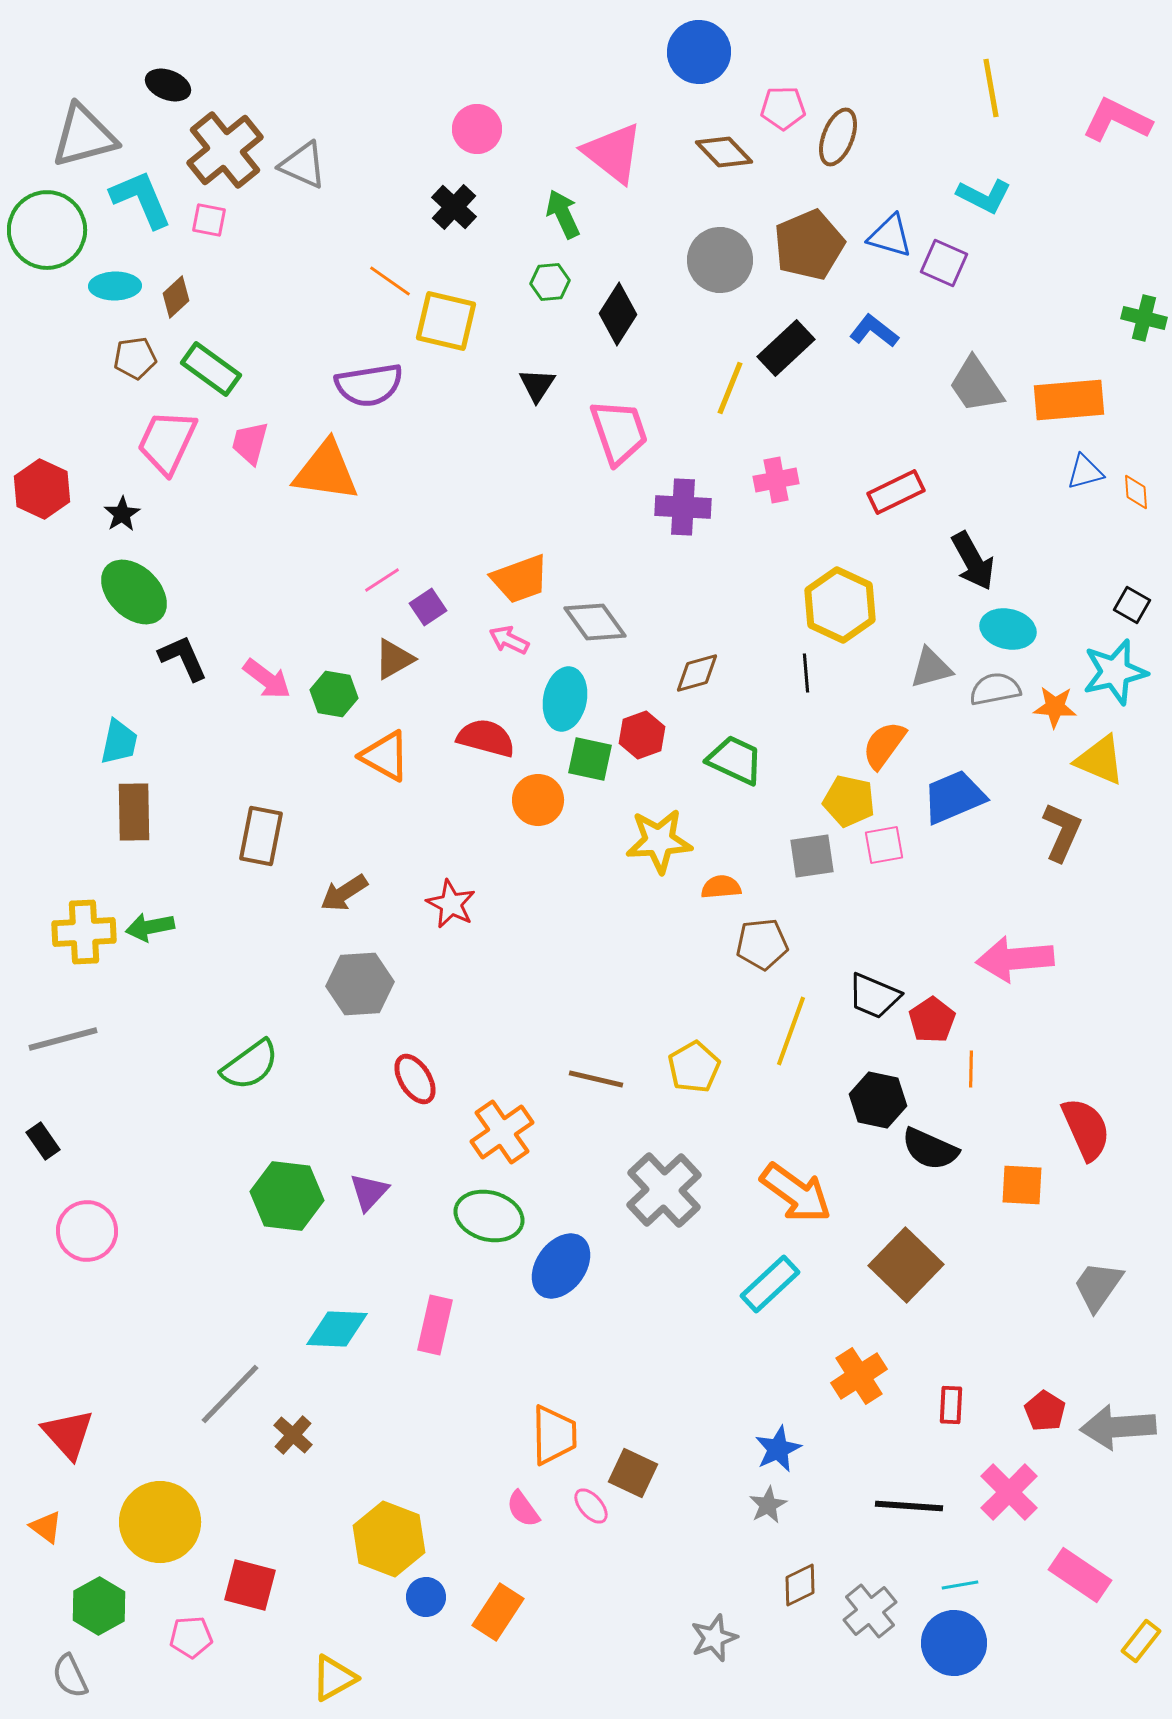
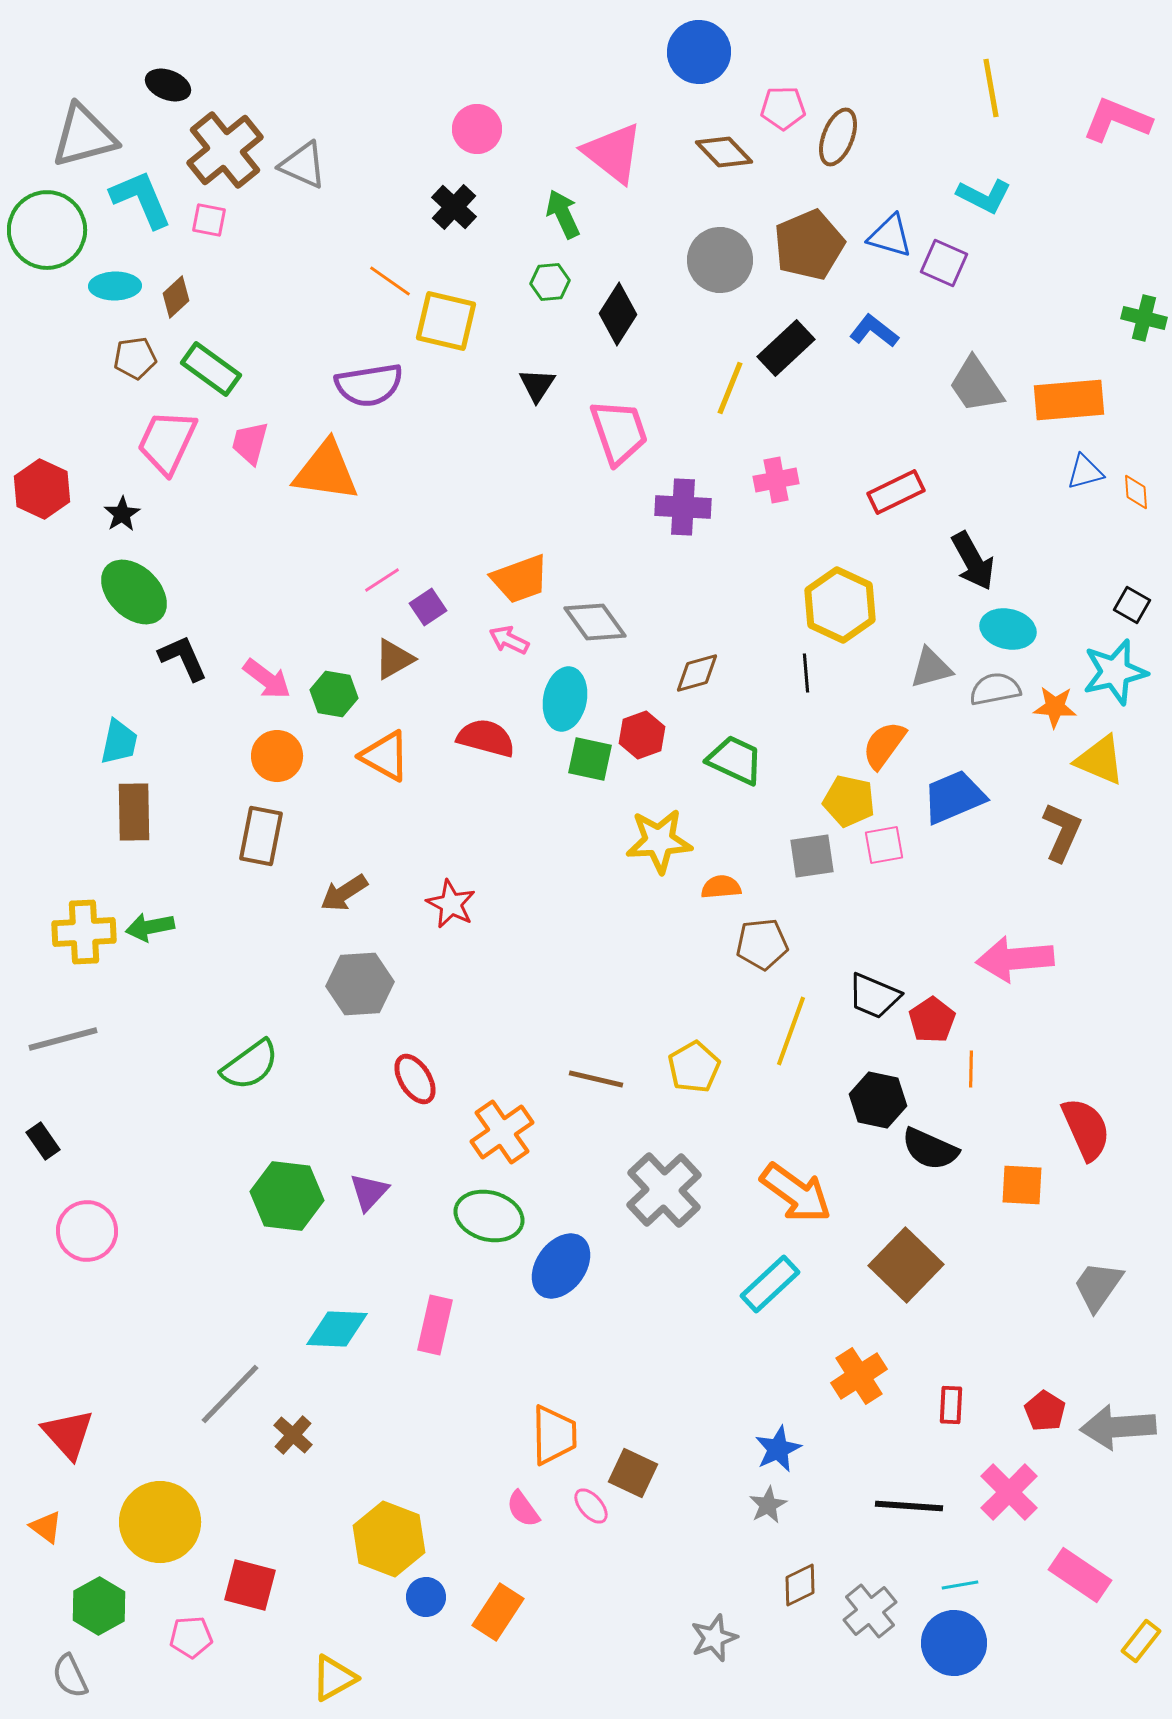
pink L-shape at (1117, 120): rotated 4 degrees counterclockwise
orange circle at (538, 800): moved 261 px left, 44 px up
